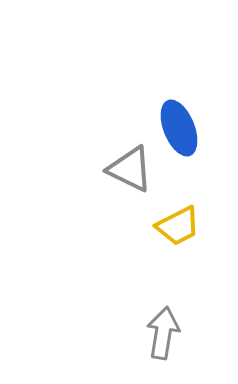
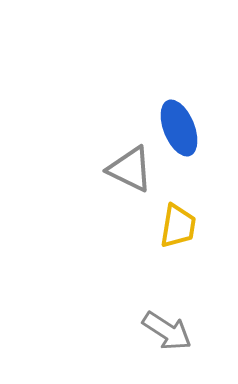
yellow trapezoid: rotated 54 degrees counterclockwise
gray arrow: moved 4 px right, 2 px up; rotated 114 degrees clockwise
